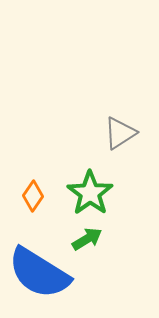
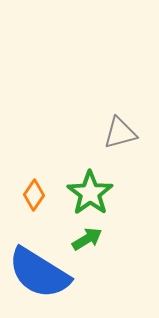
gray triangle: rotated 18 degrees clockwise
orange diamond: moved 1 px right, 1 px up
